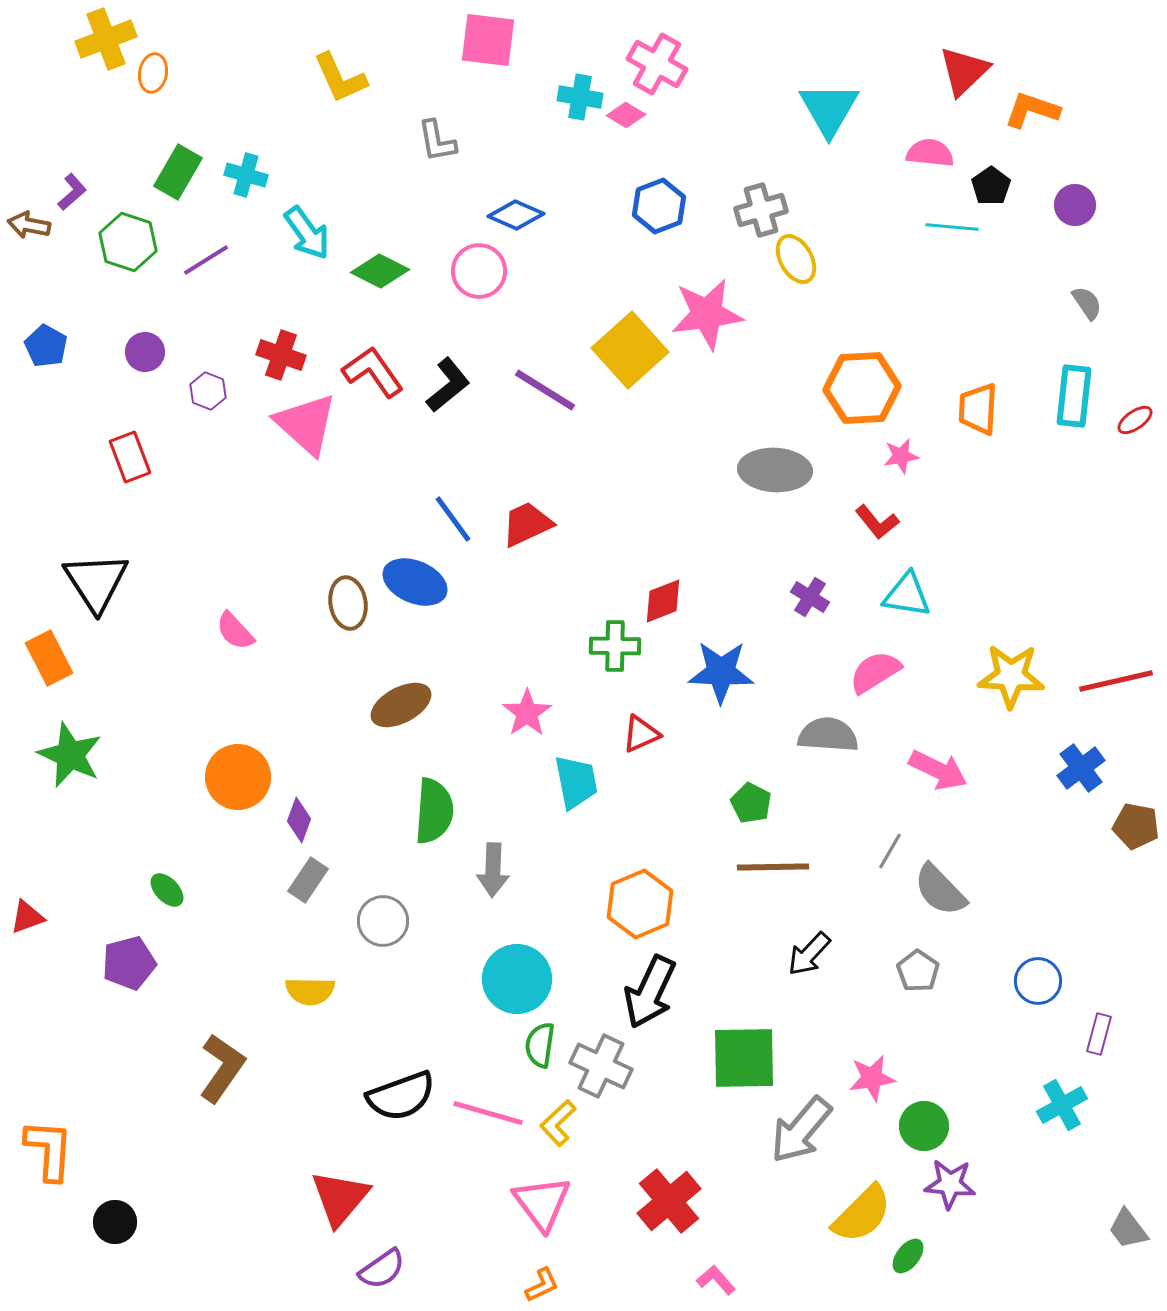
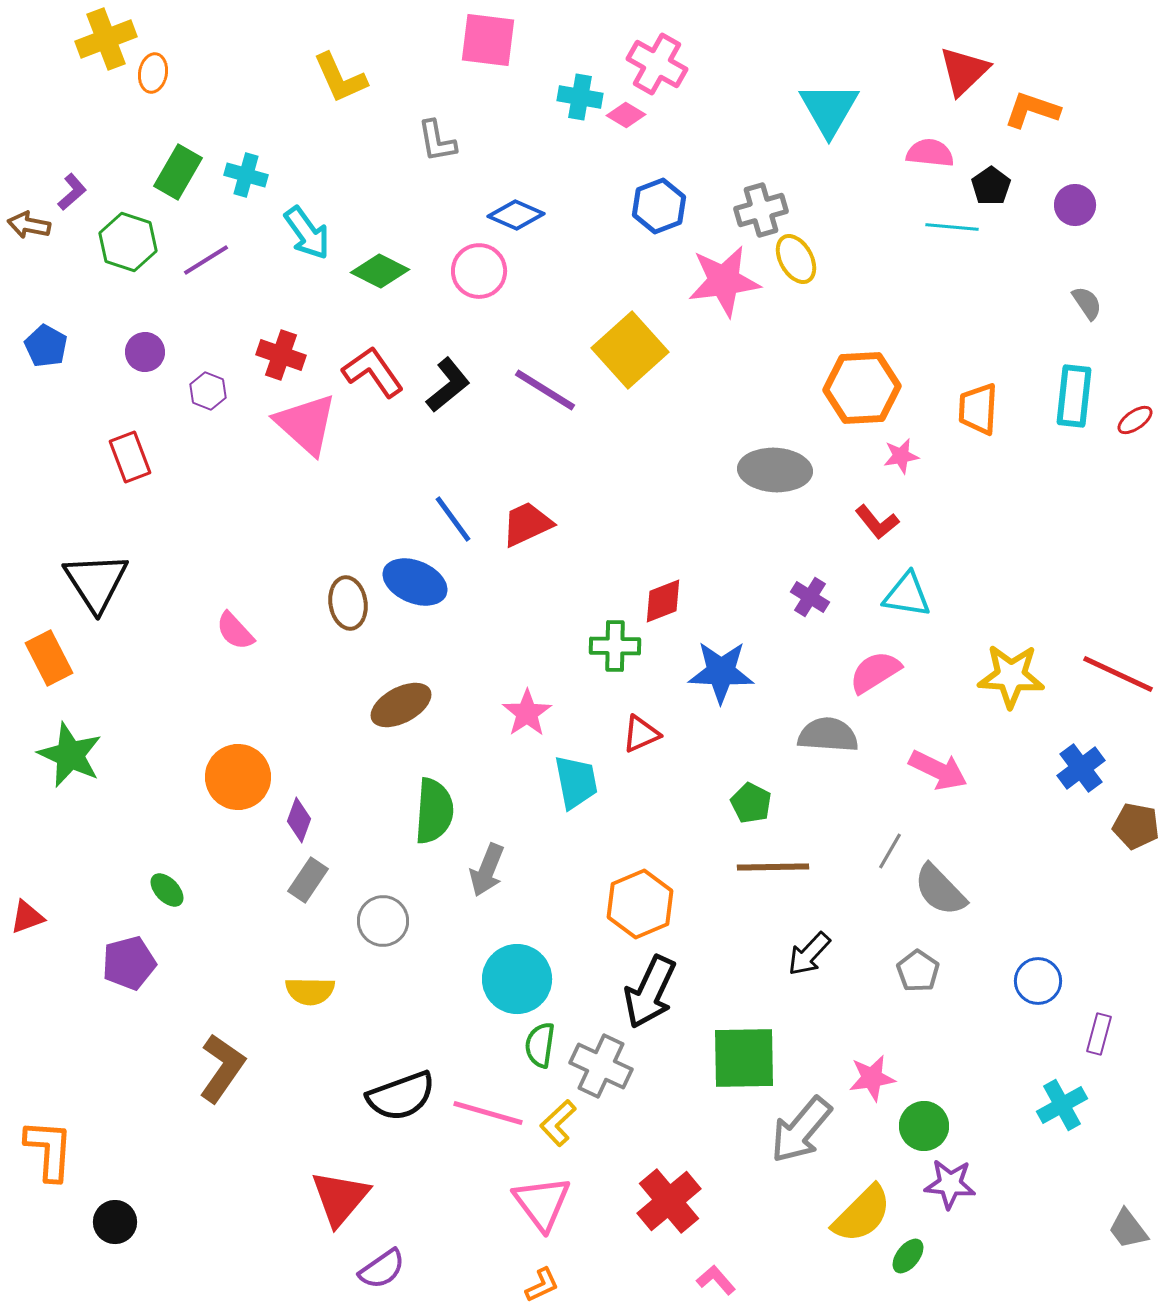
pink star at (707, 314): moved 17 px right, 33 px up
red line at (1116, 681): moved 2 px right, 7 px up; rotated 38 degrees clockwise
gray arrow at (493, 870): moved 6 px left; rotated 20 degrees clockwise
